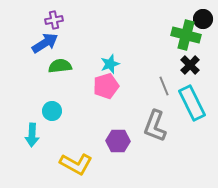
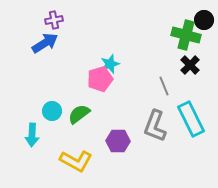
black circle: moved 1 px right, 1 px down
green semicircle: moved 19 px right, 48 px down; rotated 30 degrees counterclockwise
pink pentagon: moved 6 px left, 7 px up
cyan rectangle: moved 1 px left, 16 px down
yellow L-shape: moved 3 px up
